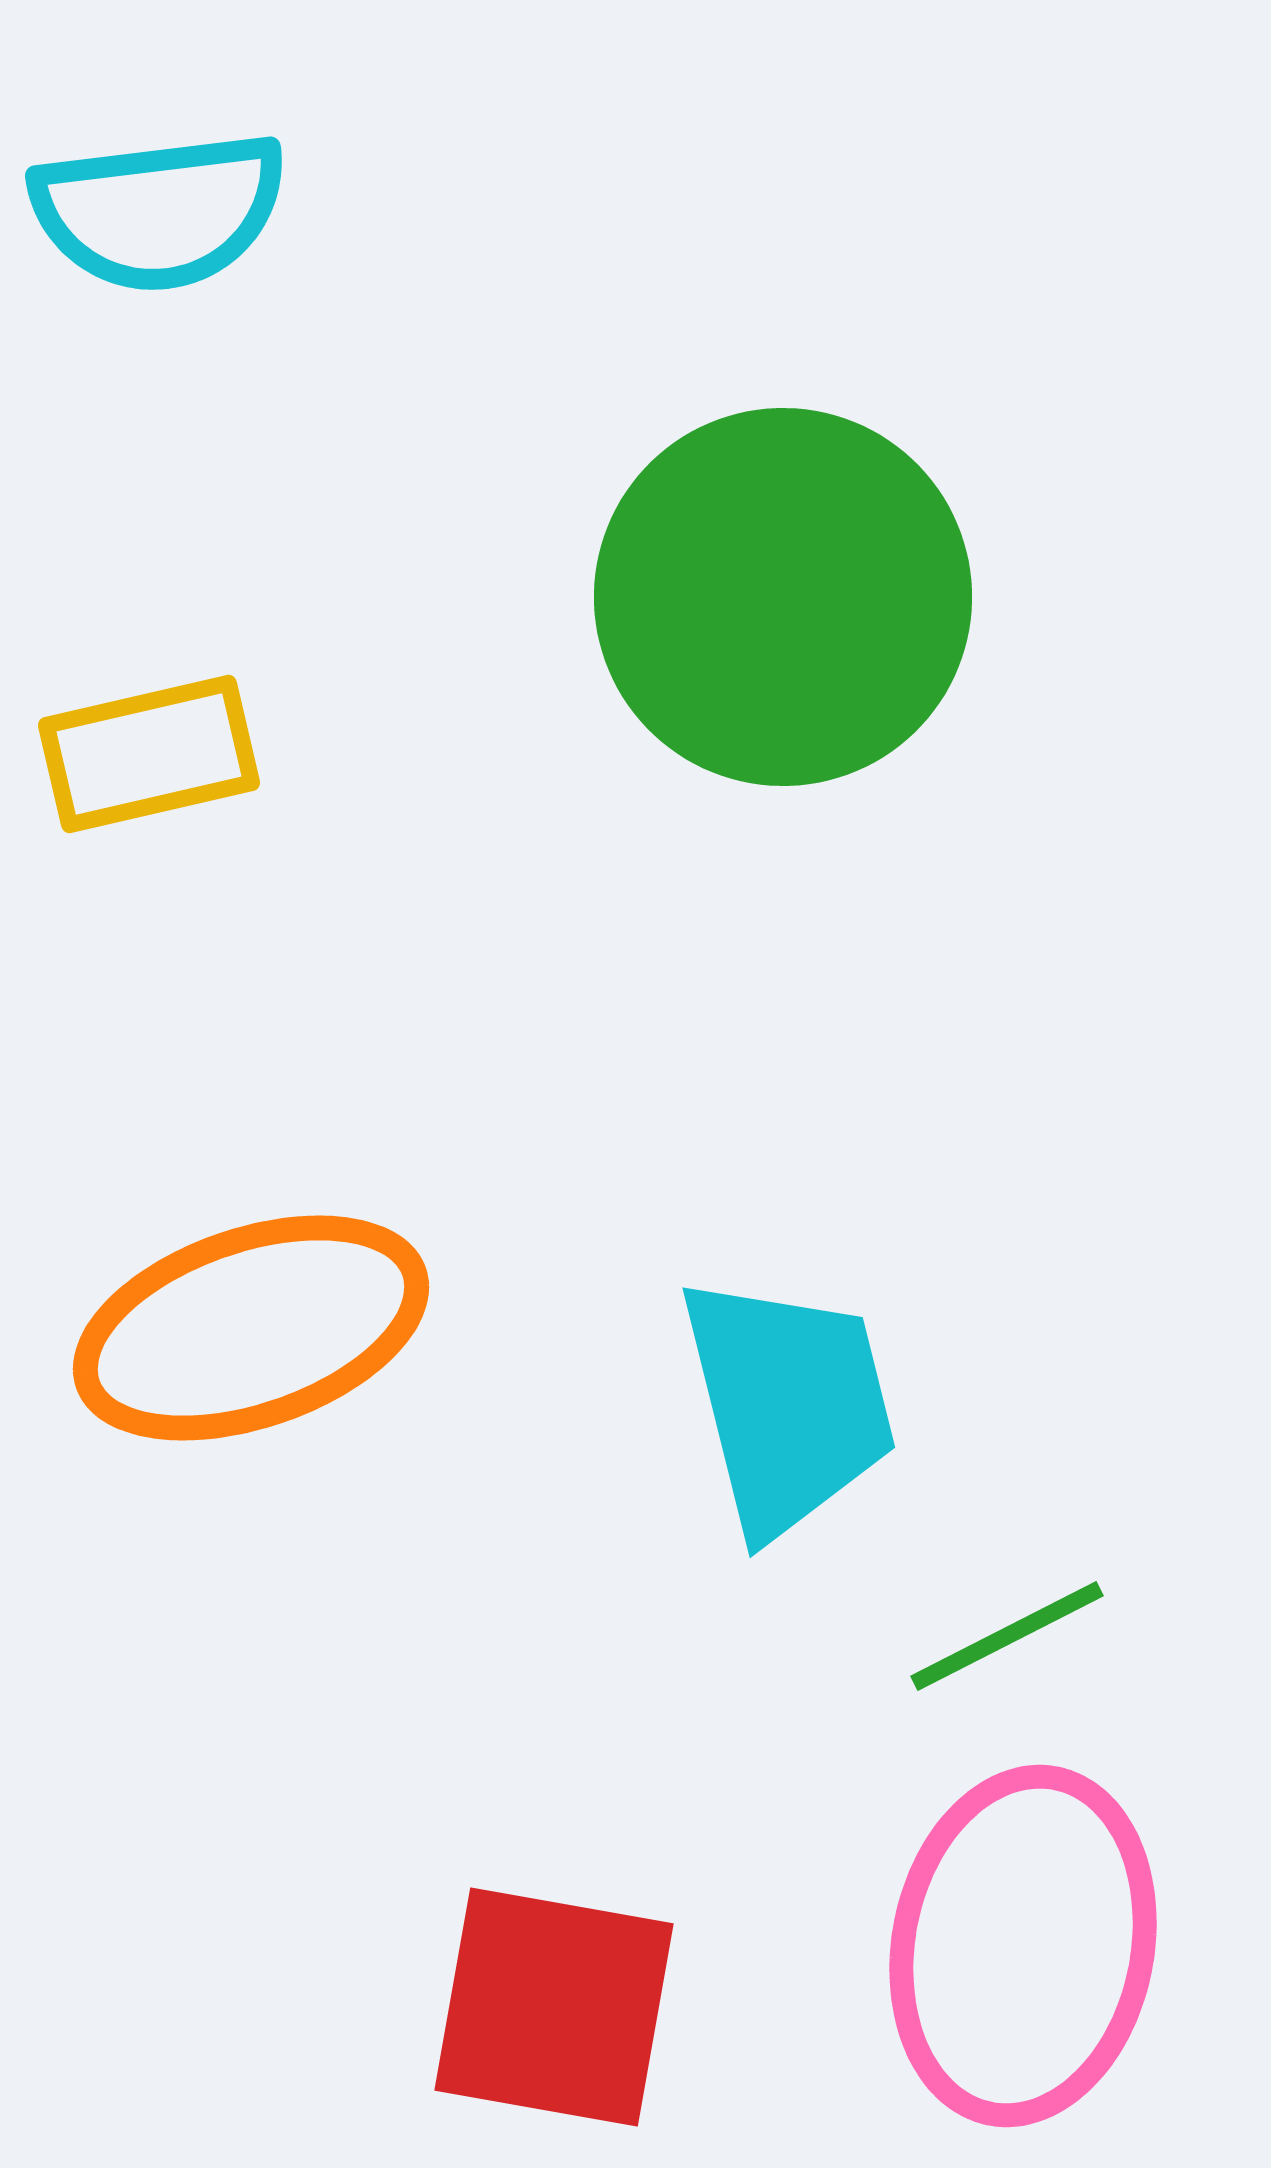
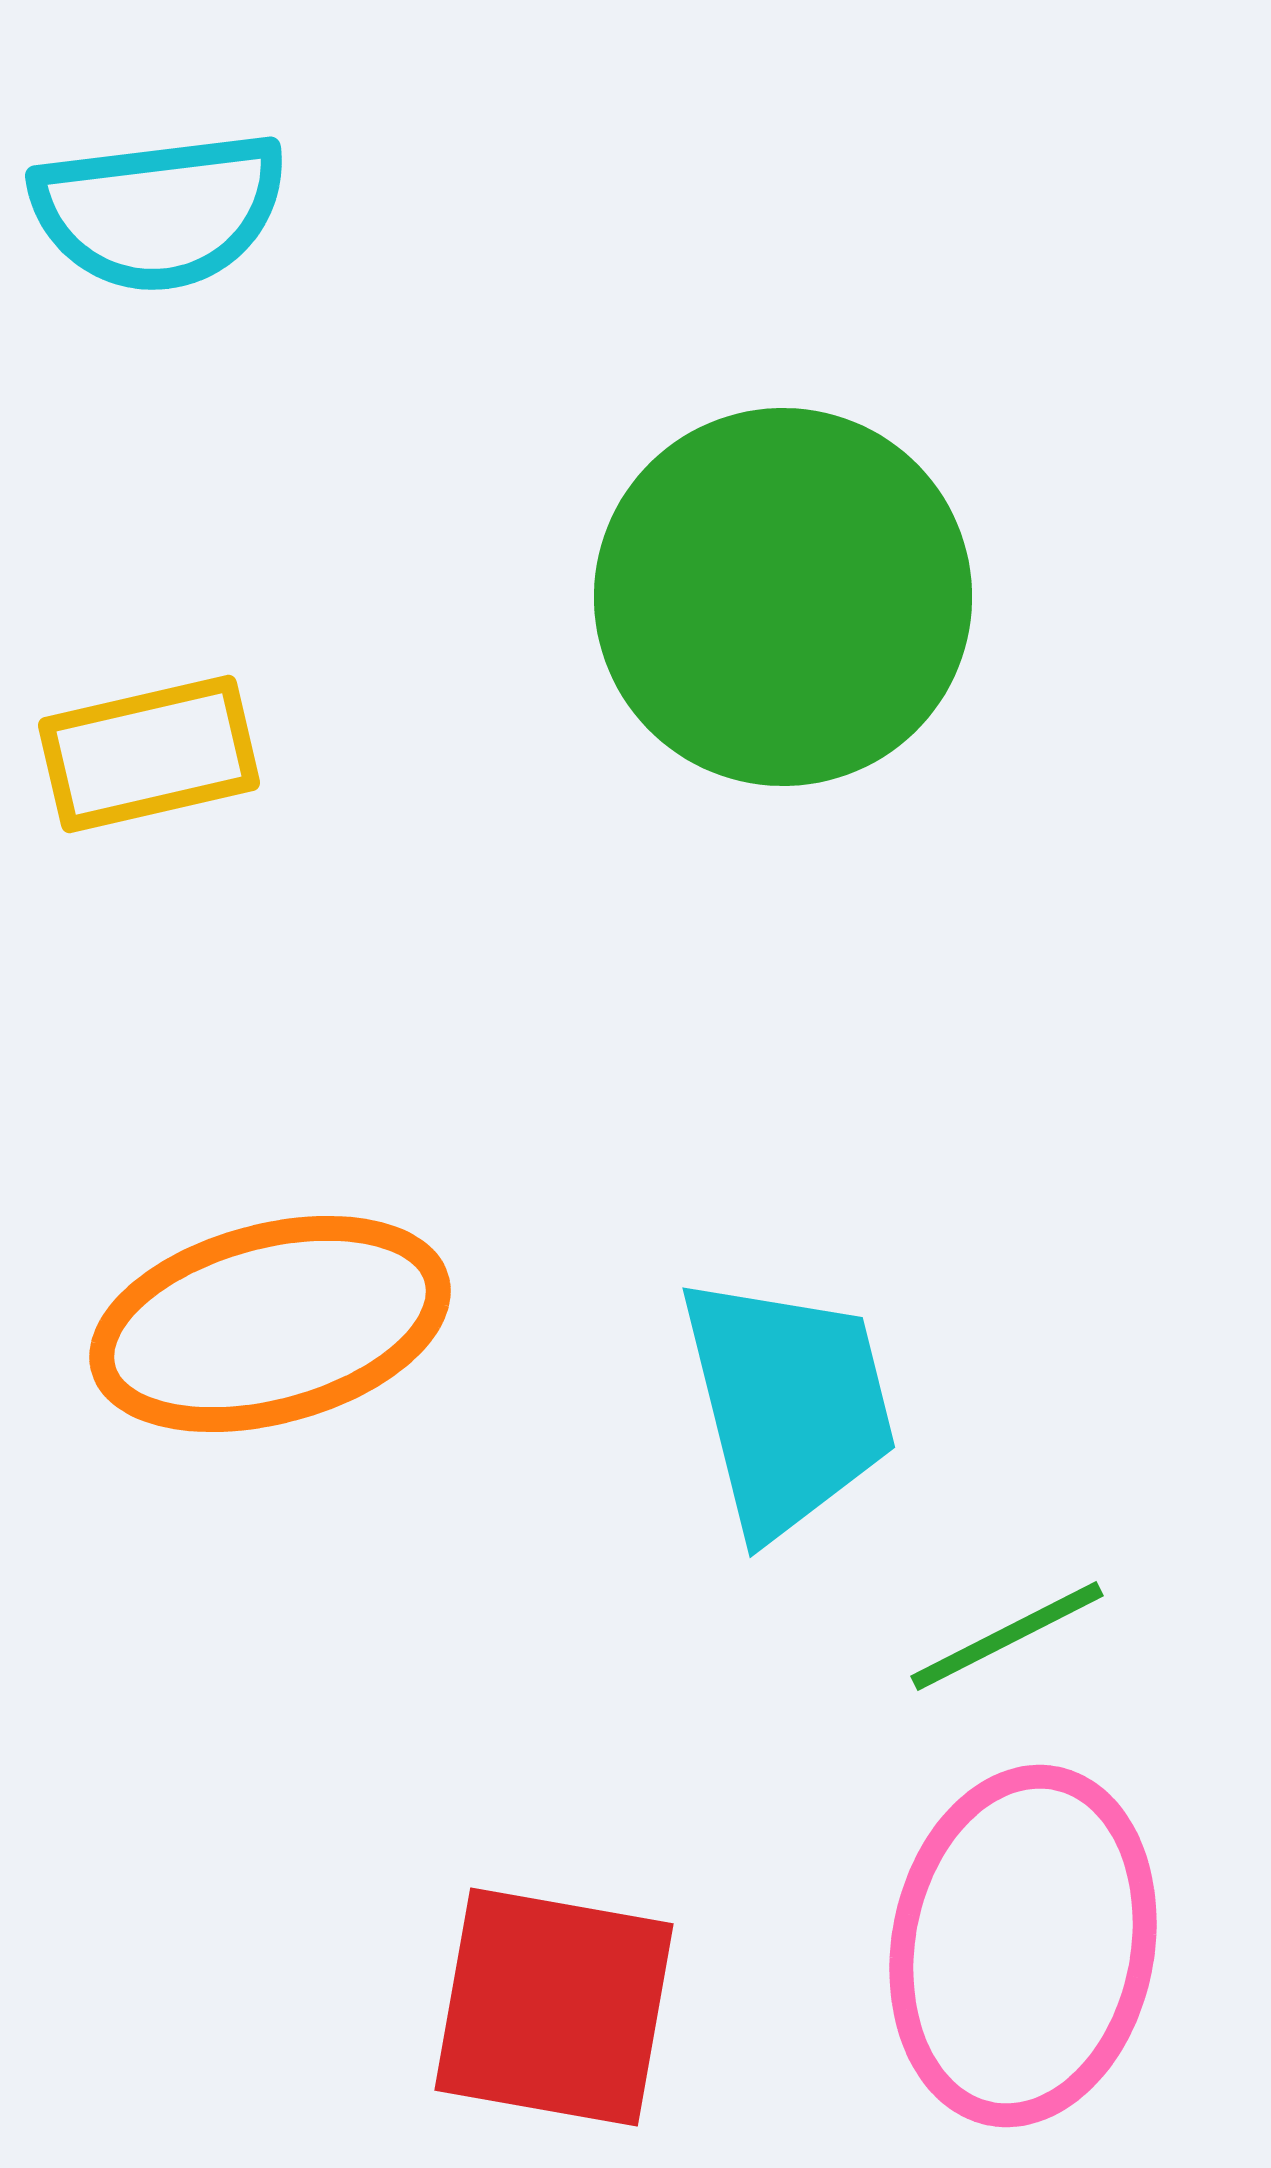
orange ellipse: moved 19 px right, 4 px up; rotated 4 degrees clockwise
